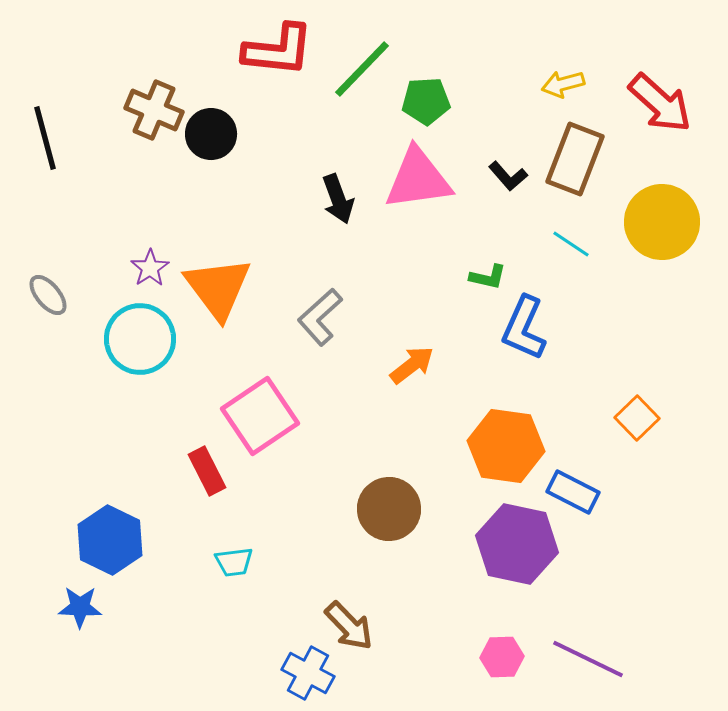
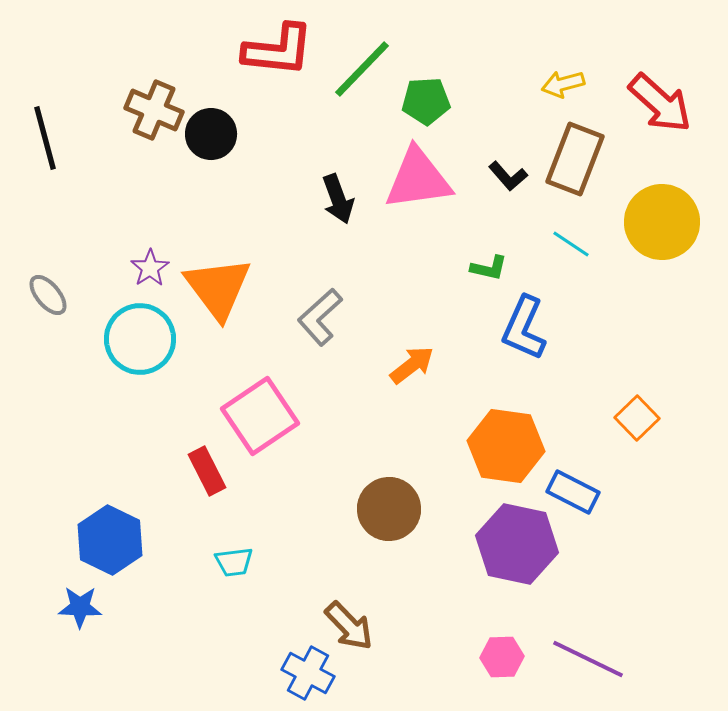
green L-shape: moved 1 px right, 9 px up
